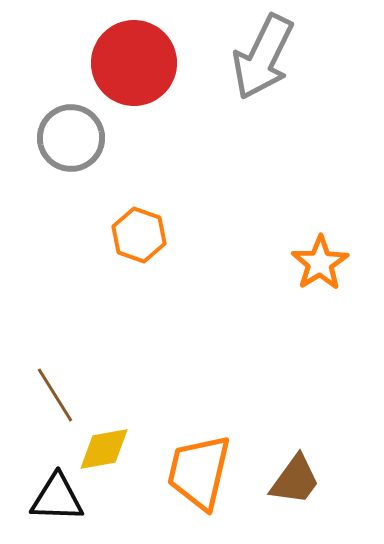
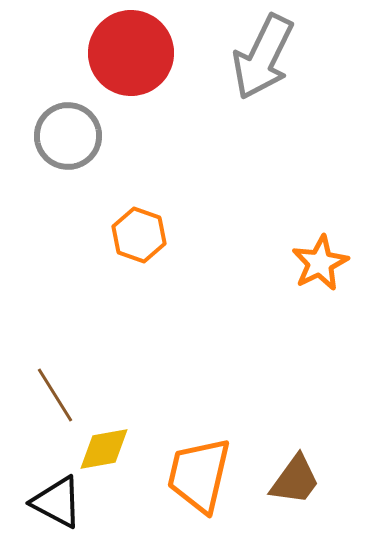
red circle: moved 3 px left, 10 px up
gray circle: moved 3 px left, 2 px up
orange star: rotated 6 degrees clockwise
orange trapezoid: moved 3 px down
black triangle: moved 4 px down; rotated 26 degrees clockwise
